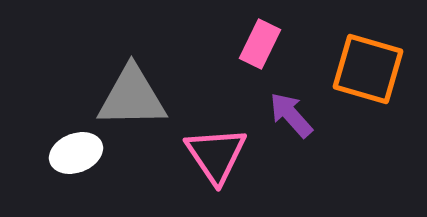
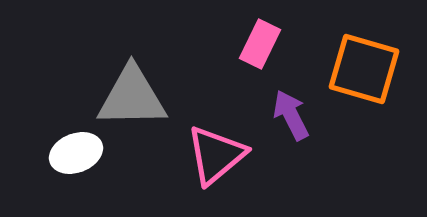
orange square: moved 4 px left
purple arrow: rotated 15 degrees clockwise
pink triangle: rotated 24 degrees clockwise
